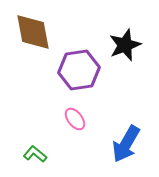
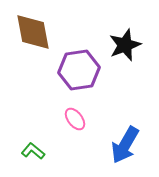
blue arrow: moved 1 px left, 1 px down
green L-shape: moved 2 px left, 3 px up
